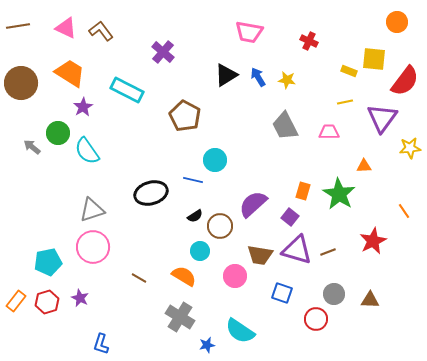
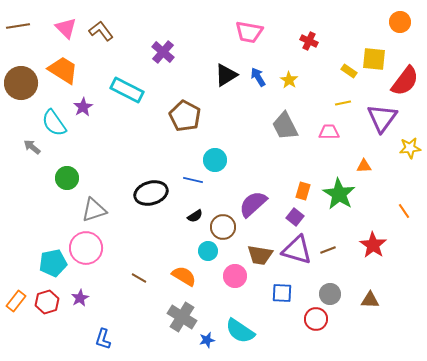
orange circle at (397, 22): moved 3 px right
pink triangle at (66, 28): rotated 20 degrees clockwise
yellow rectangle at (349, 71): rotated 14 degrees clockwise
orange trapezoid at (70, 73): moved 7 px left, 3 px up
yellow star at (287, 80): moved 2 px right; rotated 24 degrees clockwise
yellow line at (345, 102): moved 2 px left, 1 px down
green circle at (58, 133): moved 9 px right, 45 px down
cyan semicircle at (87, 151): moved 33 px left, 28 px up
gray triangle at (92, 210): moved 2 px right
purple square at (290, 217): moved 5 px right
brown circle at (220, 226): moved 3 px right, 1 px down
red star at (373, 241): moved 4 px down; rotated 12 degrees counterclockwise
pink circle at (93, 247): moved 7 px left, 1 px down
cyan circle at (200, 251): moved 8 px right
brown line at (328, 252): moved 2 px up
cyan pentagon at (48, 262): moved 5 px right, 1 px down
blue square at (282, 293): rotated 15 degrees counterclockwise
gray circle at (334, 294): moved 4 px left
purple star at (80, 298): rotated 18 degrees clockwise
gray cross at (180, 317): moved 2 px right
blue L-shape at (101, 344): moved 2 px right, 5 px up
blue star at (207, 345): moved 5 px up
